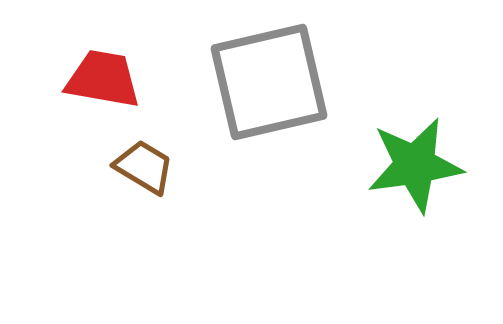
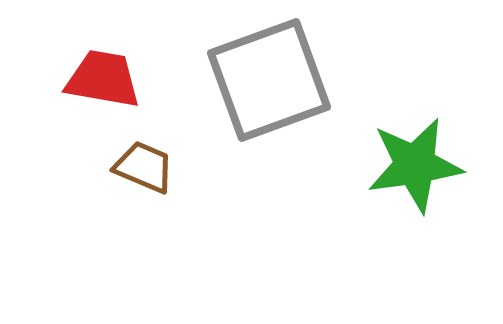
gray square: moved 2 px up; rotated 7 degrees counterclockwise
brown trapezoid: rotated 8 degrees counterclockwise
